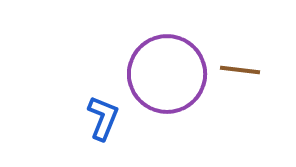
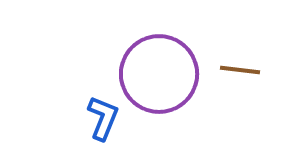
purple circle: moved 8 px left
